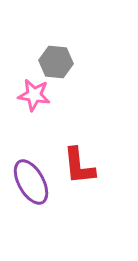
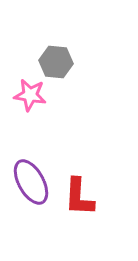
pink star: moved 4 px left
red L-shape: moved 31 px down; rotated 9 degrees clockwise
